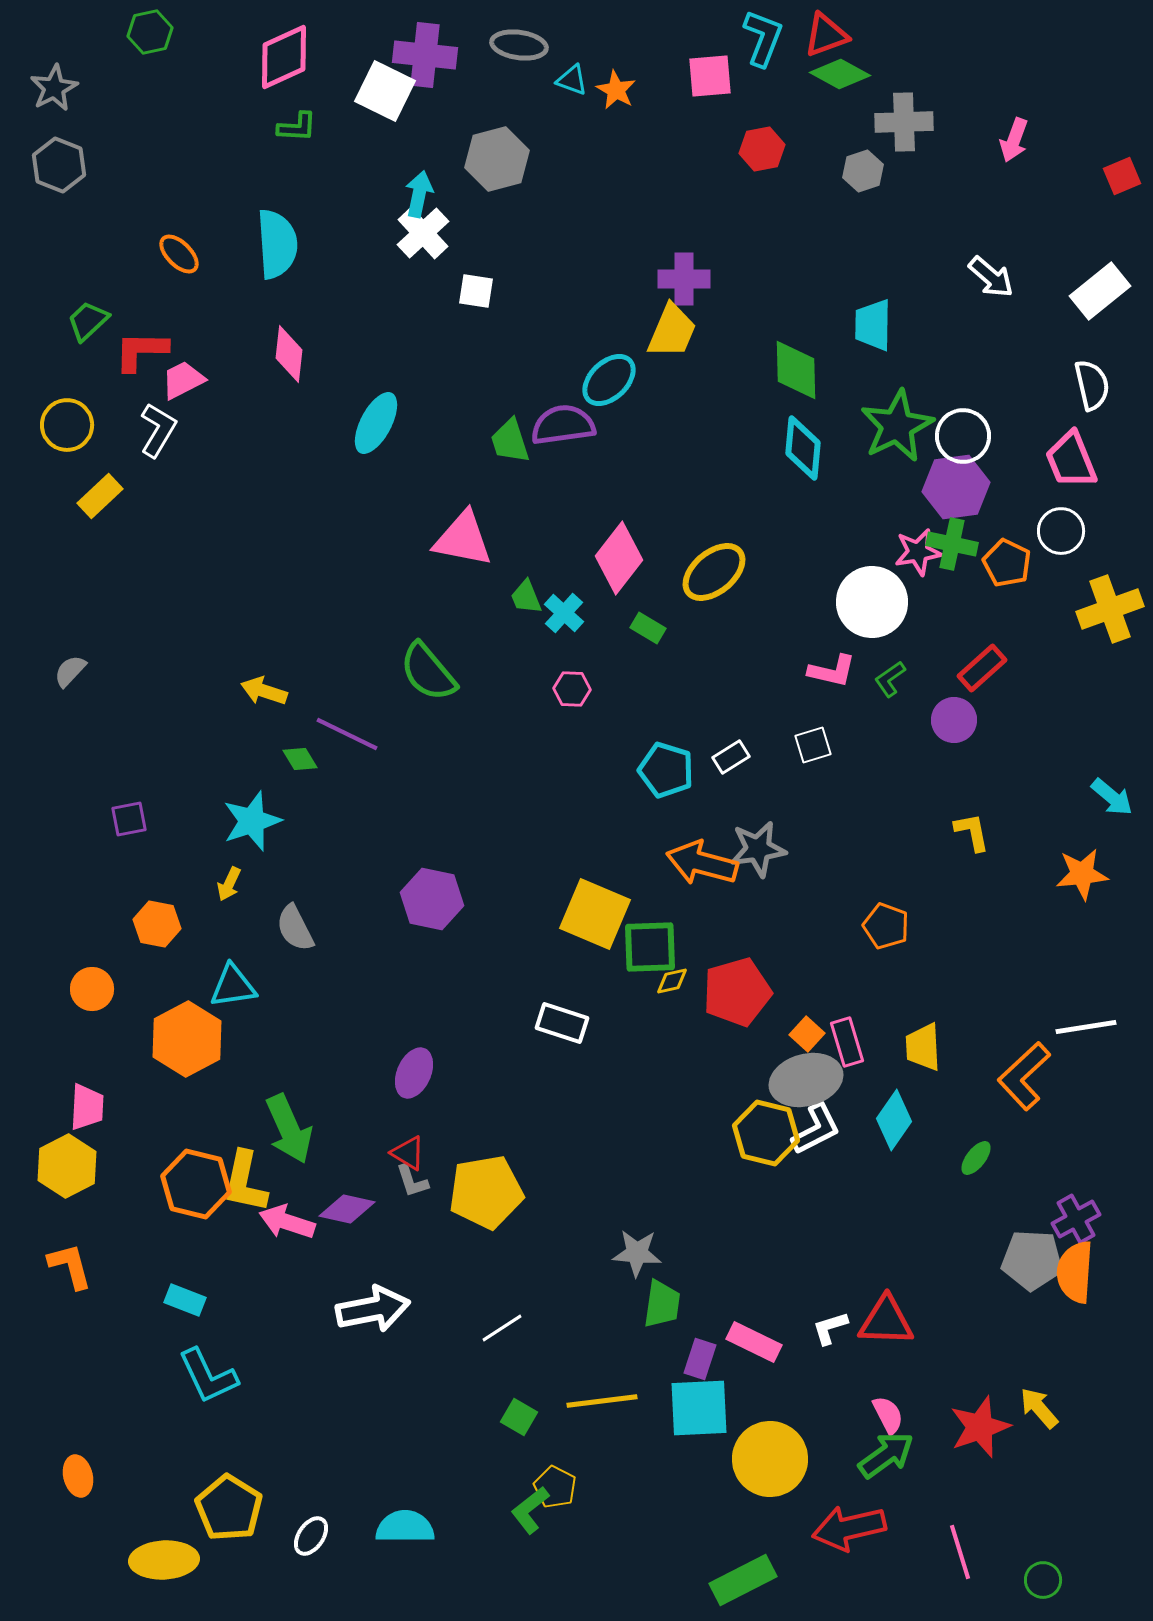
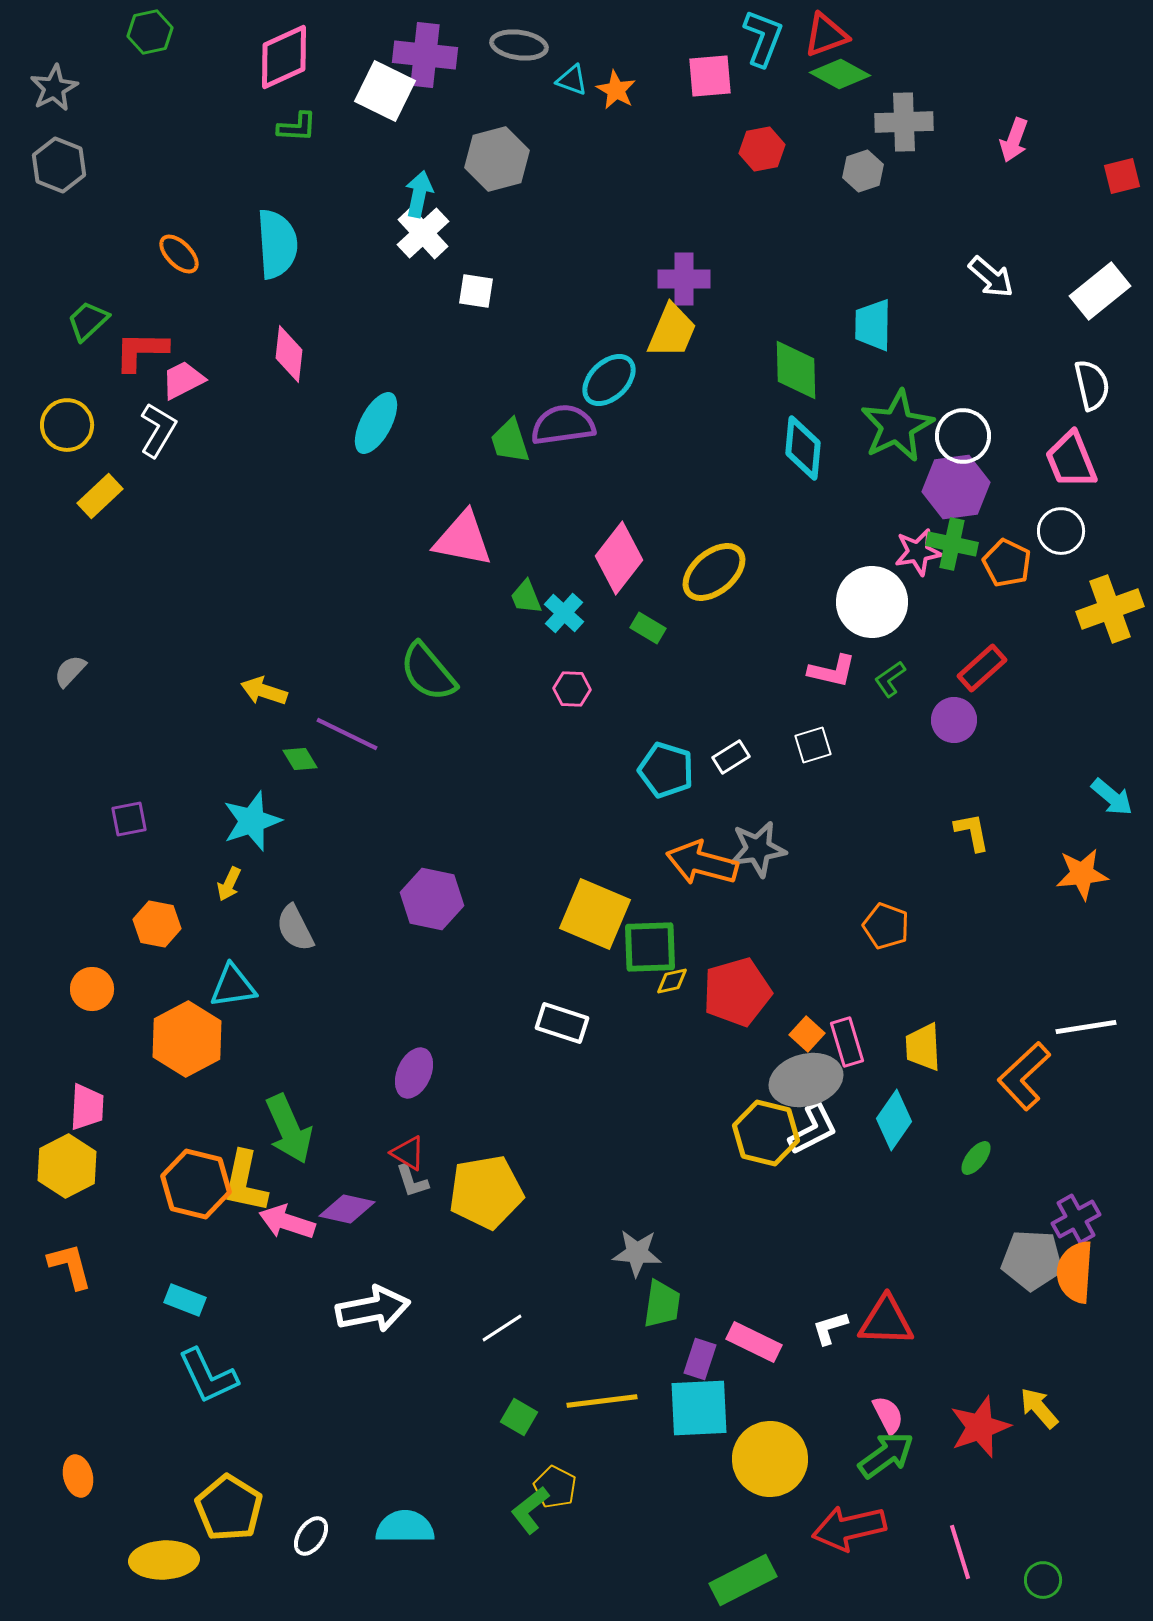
red square at (1122, 176): rotated 9 degrees clockwise
white L-shape at (816, 1129): moved 3 px left
